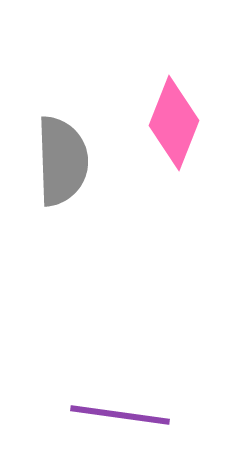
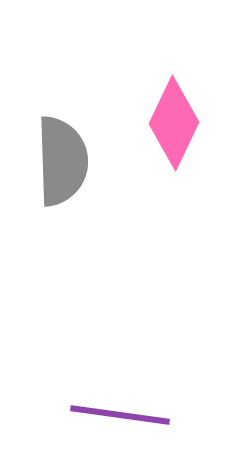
pink diamond: rotated 4 degrees clockwise
